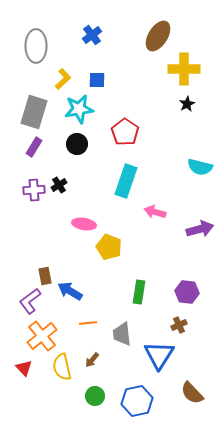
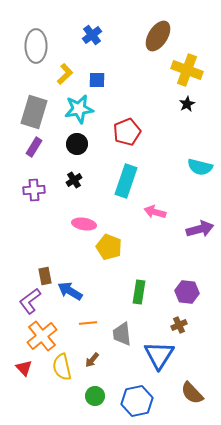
yellow cross: moved 3 px right, 1 px down; rotated 20 degrees clockwise
yellow L-shape: moved 2 px right, 5 px up
red pentagon: moved 2 px right; rotated 16 degrees clockwise
black cross: moved 15 px right, 5 px up
